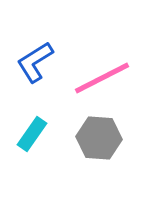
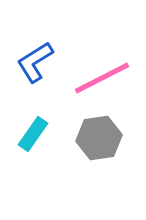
cyan rectangle: moved 1 px right
gray hexagon: rotated 12 degrees counterclockwise
